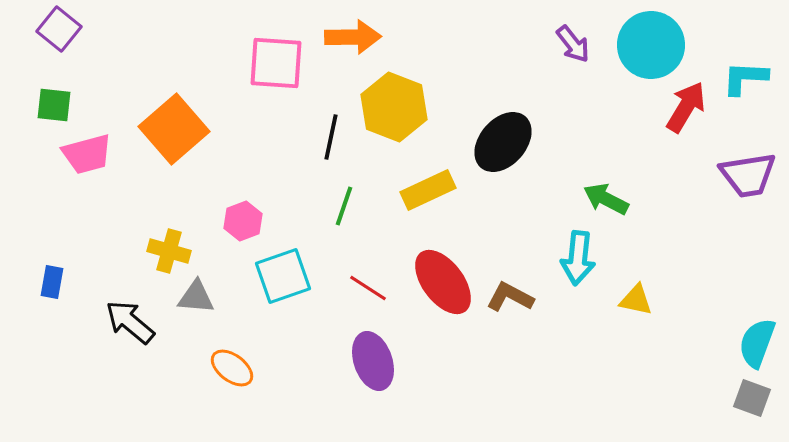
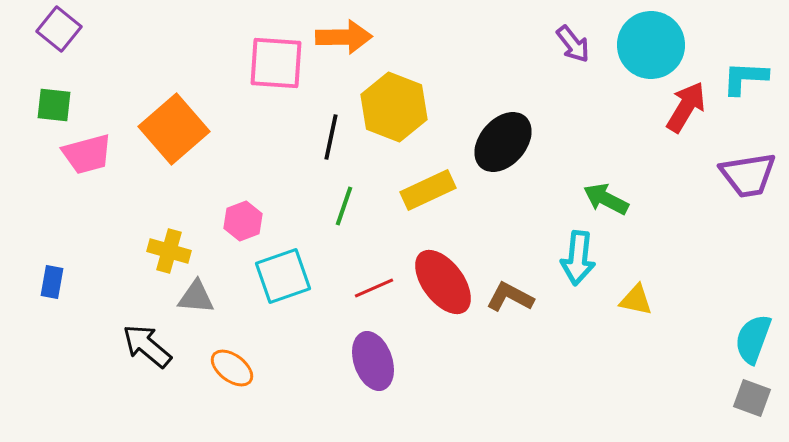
orange arrow: moved 9 px left
red line: moved 6 px right; rotated 57 degrees counterclockwise
black arrow: moved 17 px right, 24 px down
cyan semicircle: moved 4 px left, 4 px up
